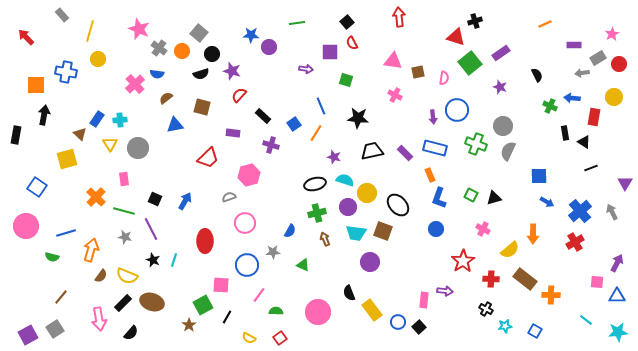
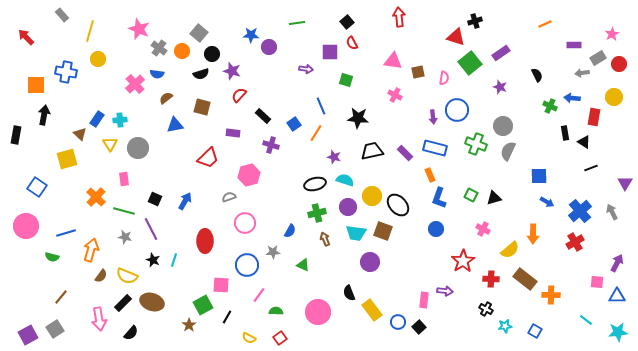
yellow circle at (367, 193): moved 5 px right, 3 px down
